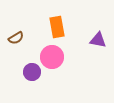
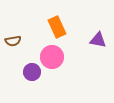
orange rectangle: rotated 15 degrees counterclockwise
brown semicircle: moved 3 px left, 3 px down; rotated 21 degrees clockwise
